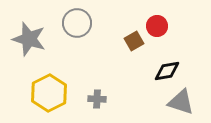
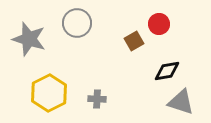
red circle: moved 2 px right, 2 px up
